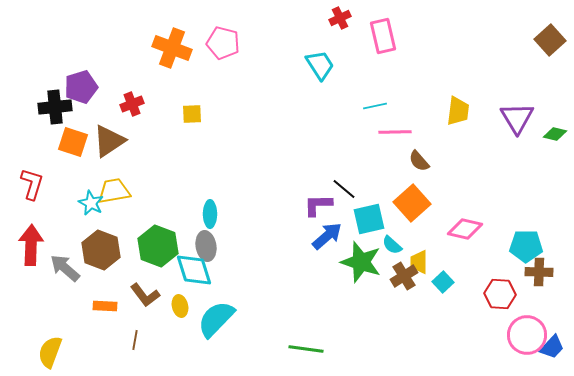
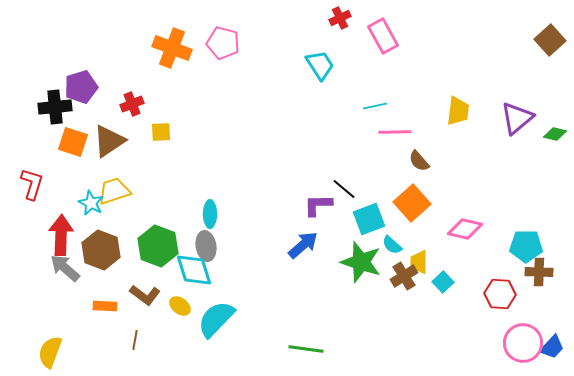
pink rectangle at (383, 36): rotated 16 degrees counterclockwise
yellow square at (192, 114): moved 31 px left, 18 px down
purple triangle at (517, 118): rotated 21 degrees clockwise
yellow trapezoid at (114, 191): rotated 8 degrees counterclockwise
cyan square at (369, 219): rotated 8 degrees counterclockwise
blue arrow at (327, 236): moved 24 px left, 9 px down
red arrow at (31, 245): moved 30 px right, 10 px up
brown L-shape at (145, 295): rotated 16 degrees counterclockwise
yellow ellipse at (180, 306): rotated 40 degrees counterclockwise
pink circle at (527, 335): moved 4 px left, 8 px down
